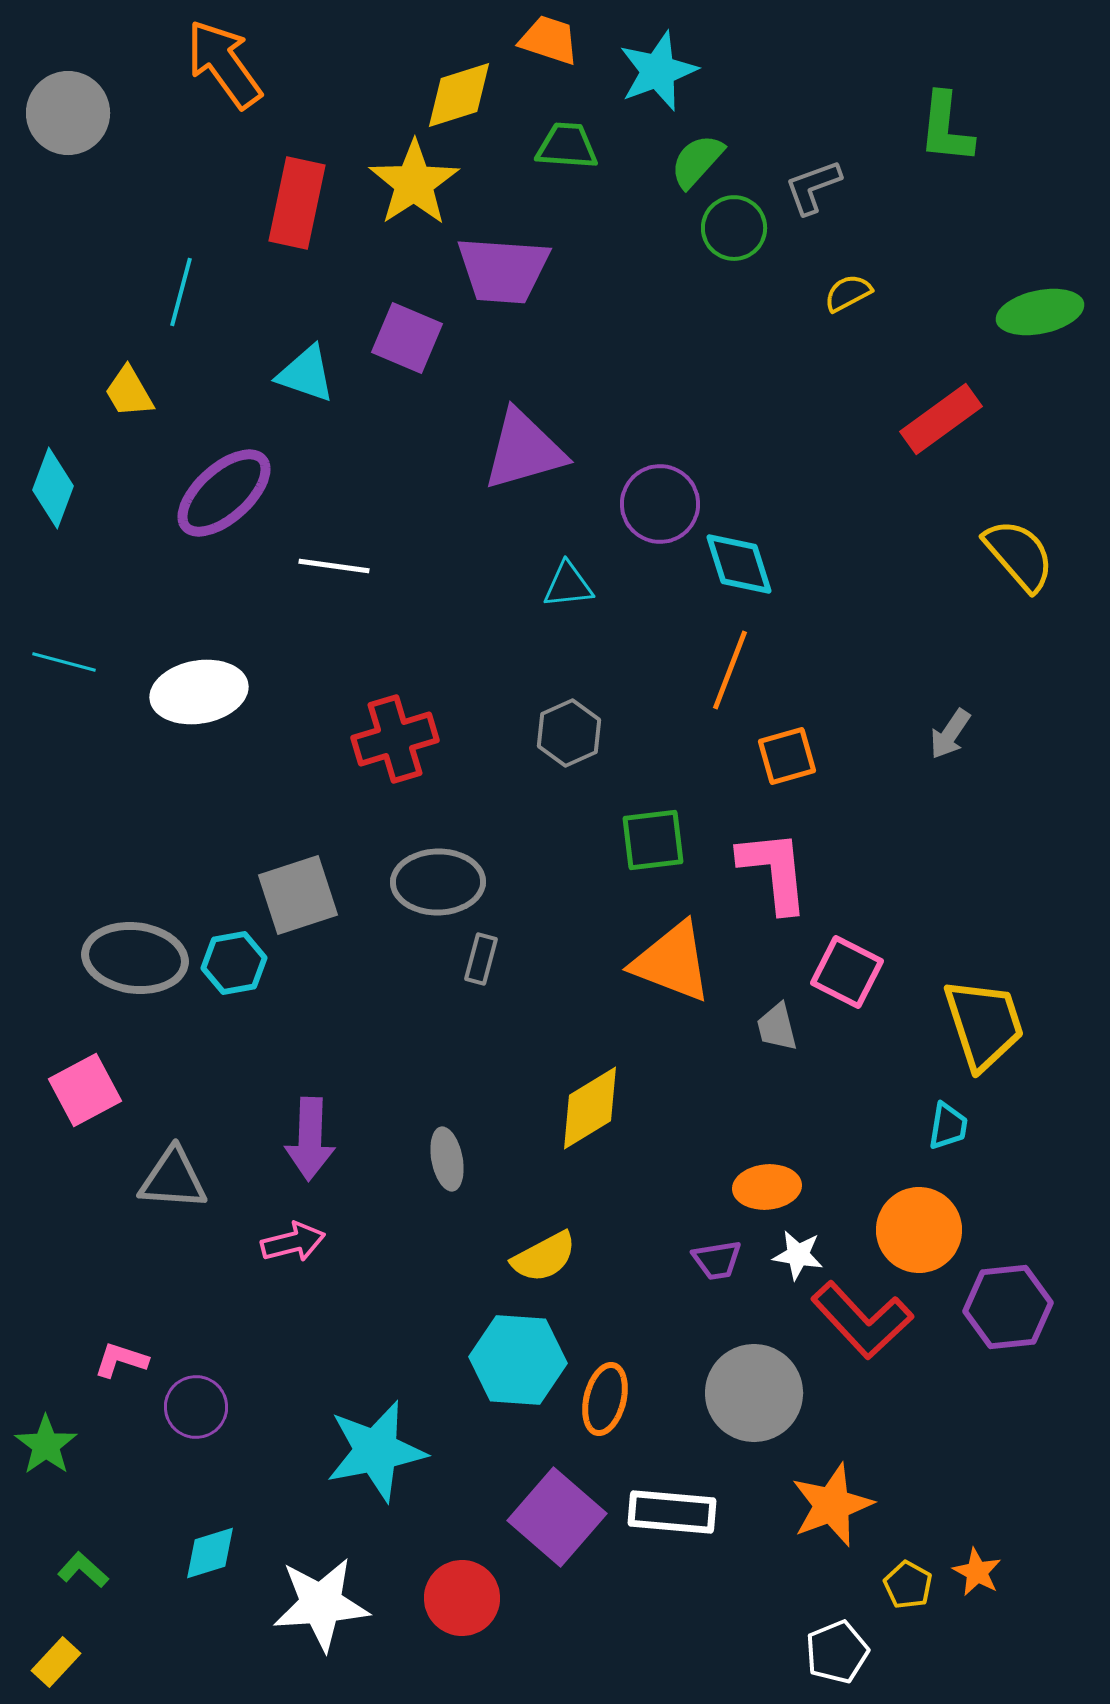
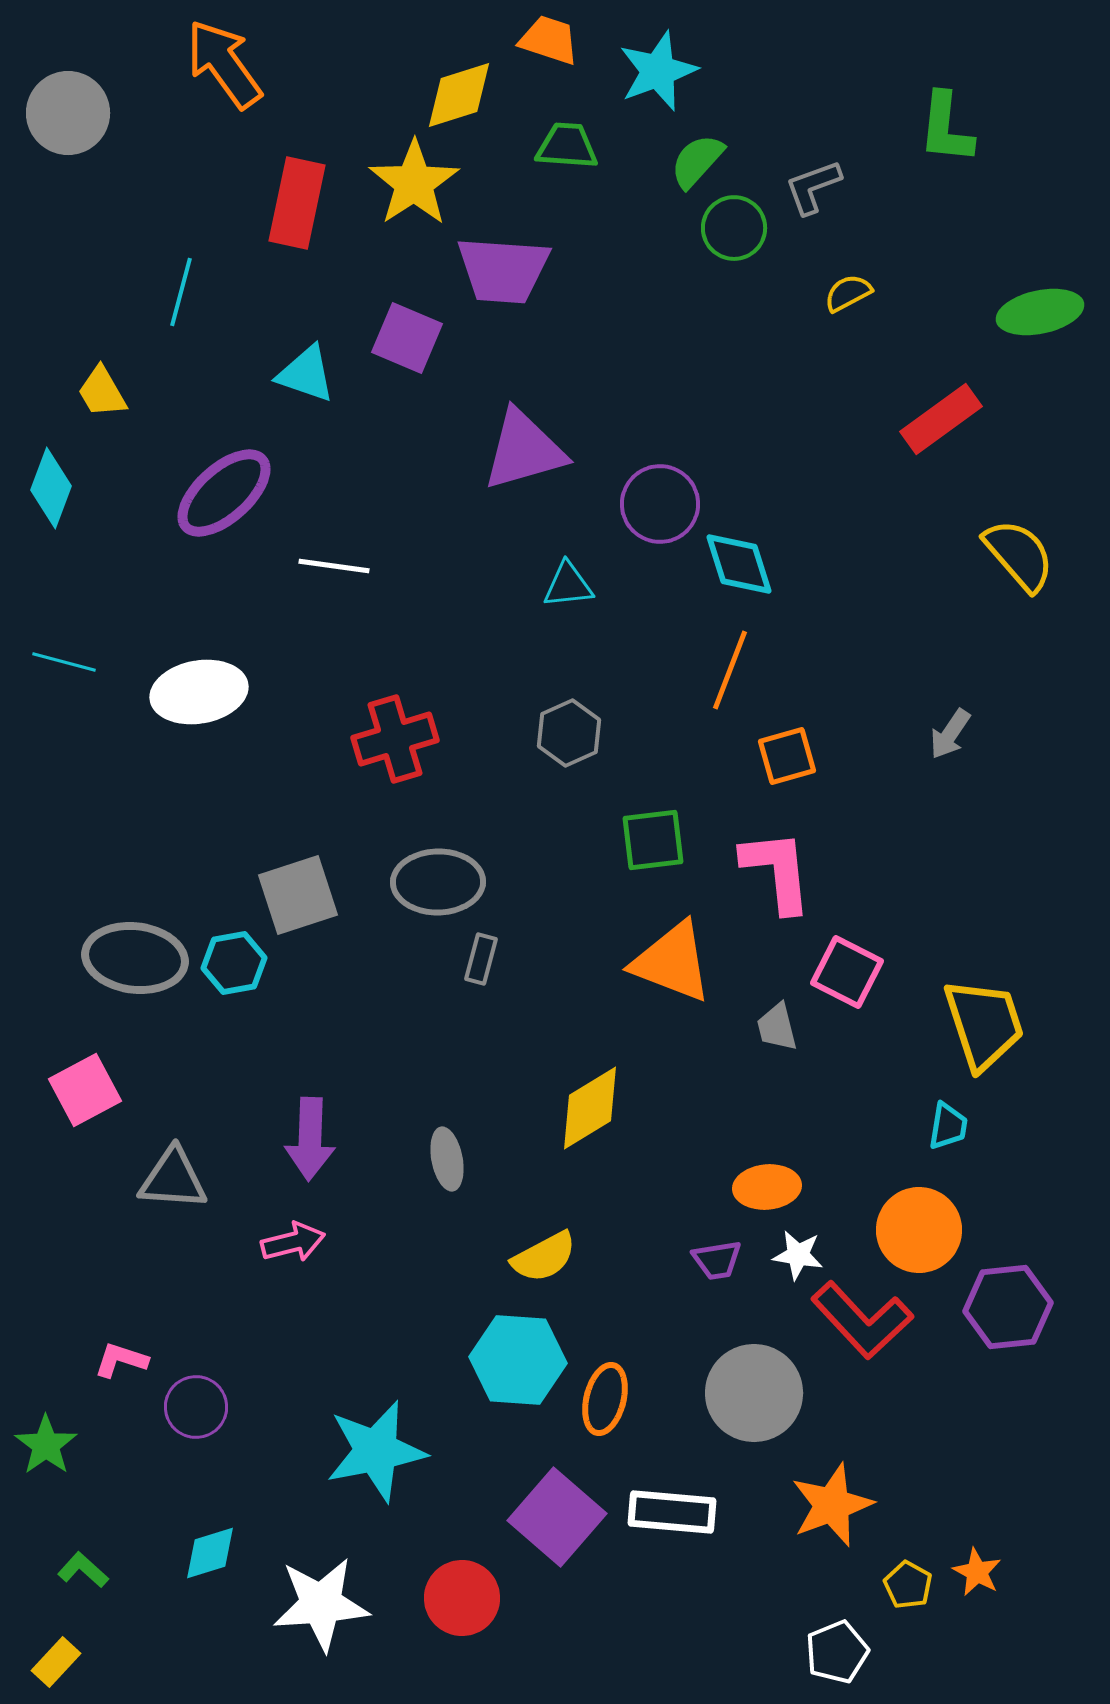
yellow trapezoid at (129, 392): moved 27 px left
cyan diamond at (53, 488): moved 2 px left
pink L-shape at (774, 871): moved 3 px right
